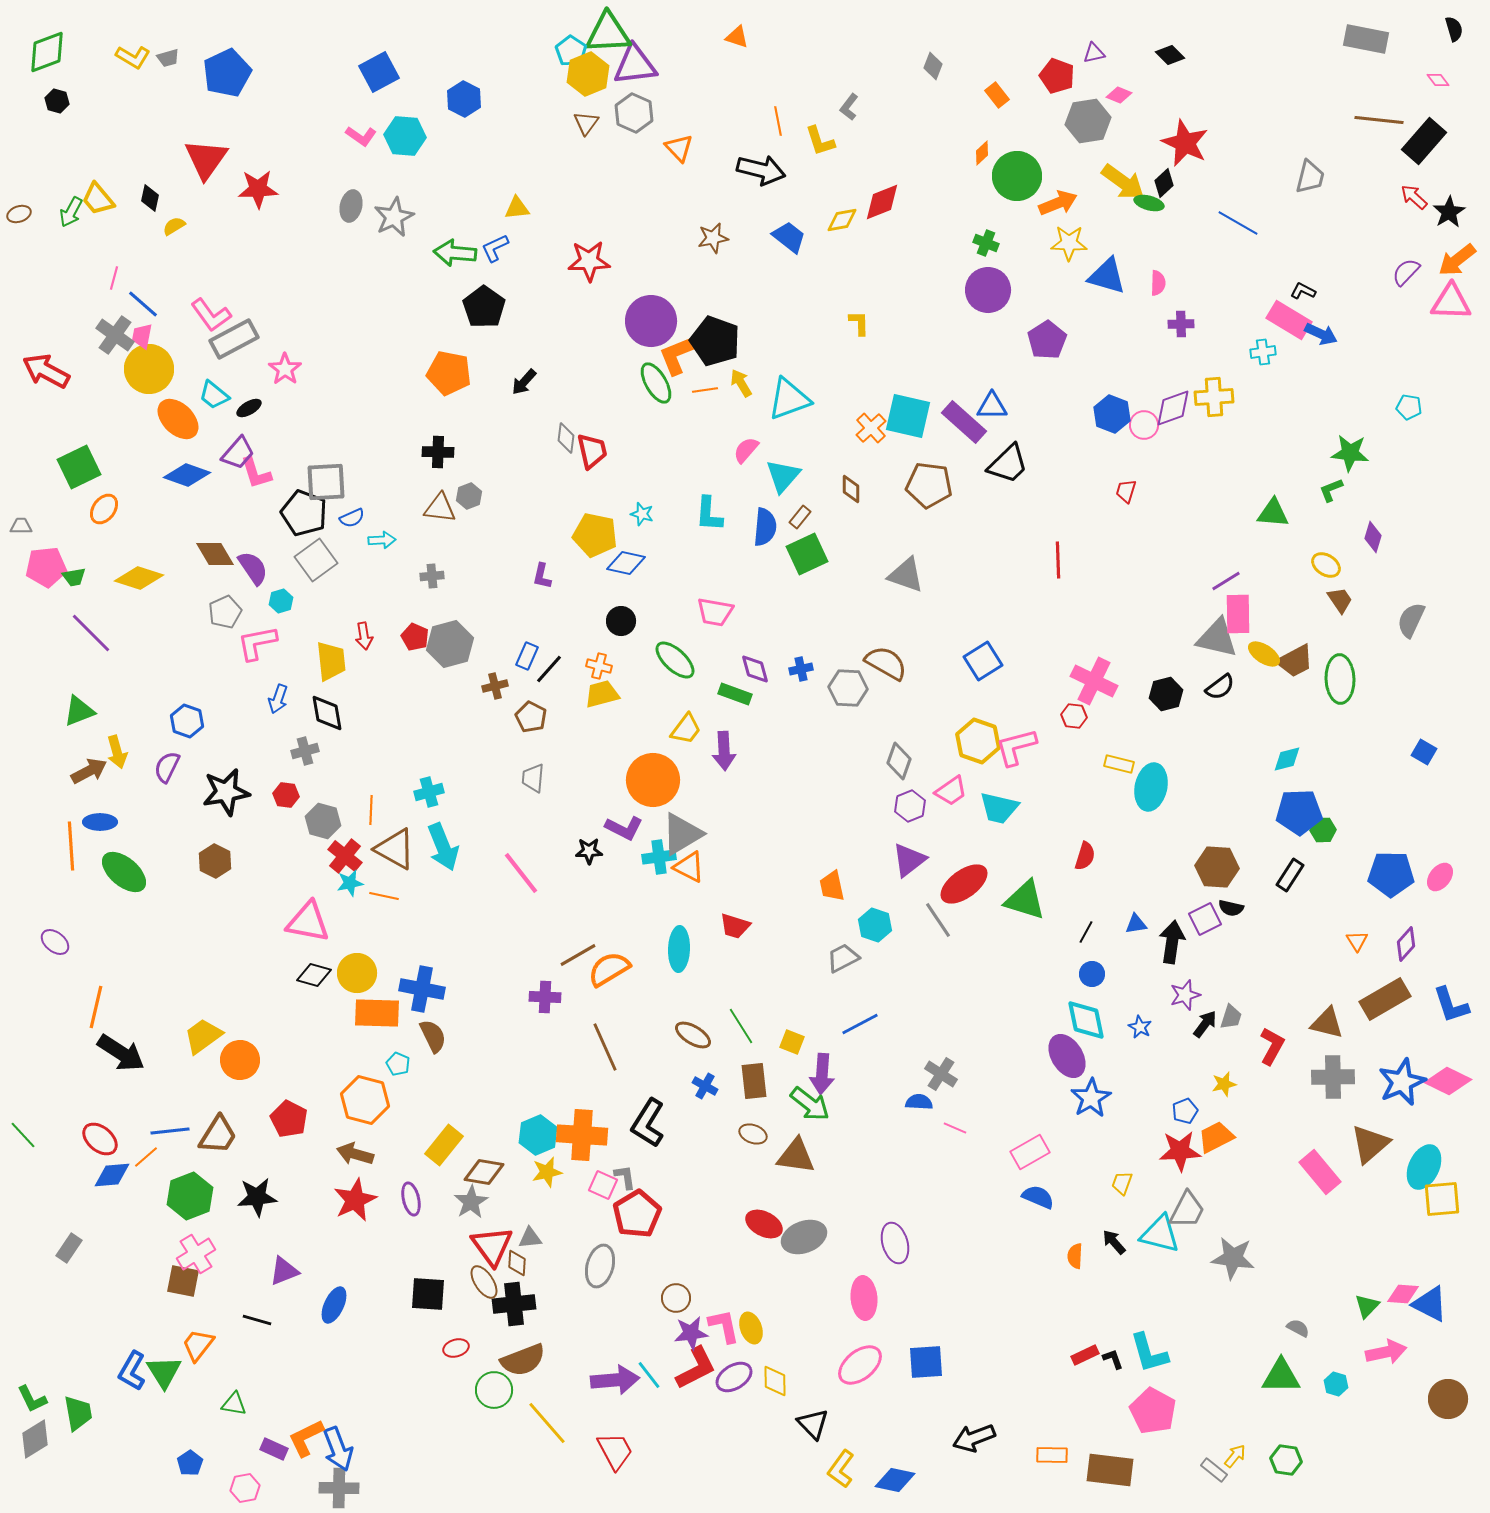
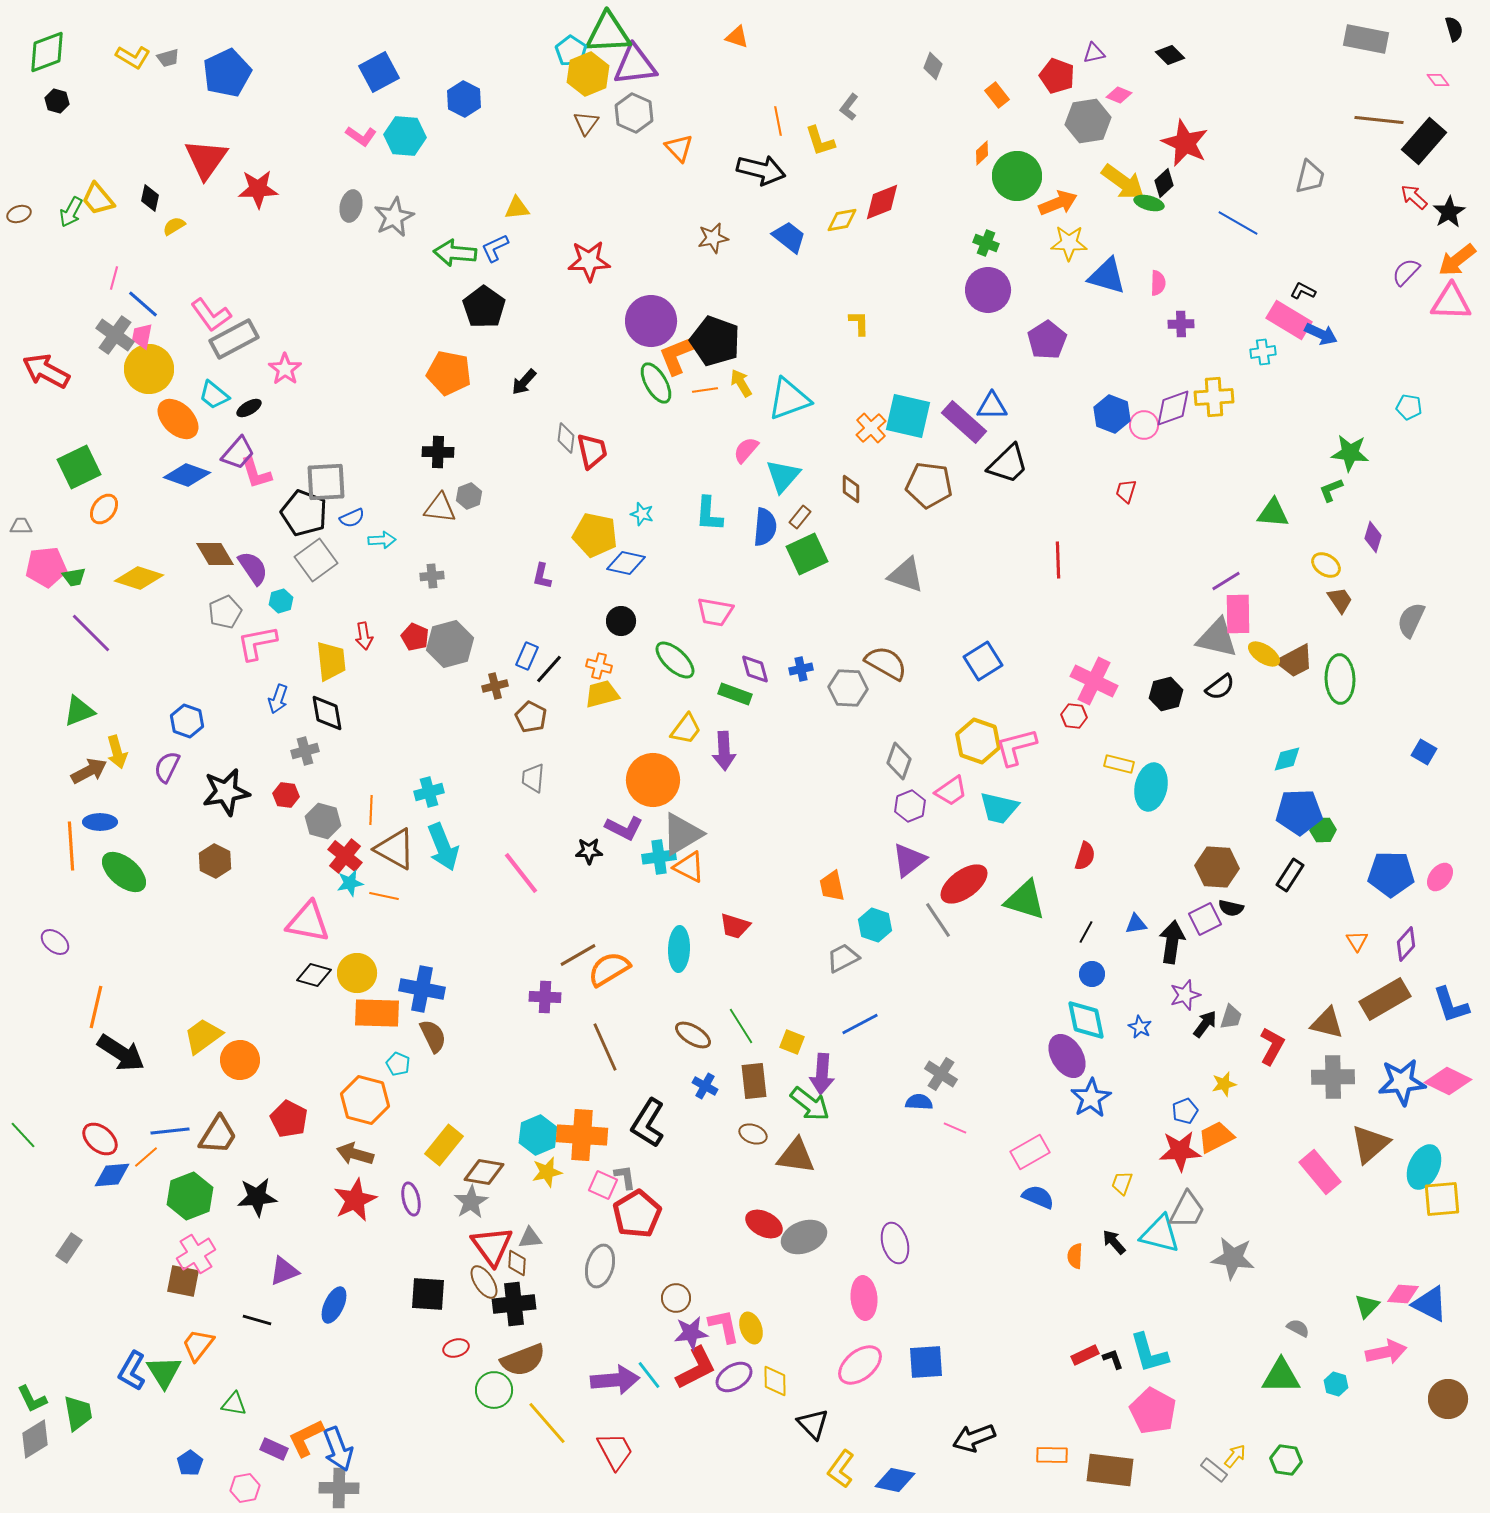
blue star at (1402, 1082): rotated 18 degrees clockwise
